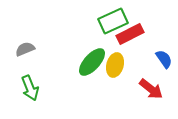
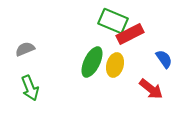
green rectangle: rotated 48 degrees clockwise
green ellipse: rotated 16 degrees counterclockwise
